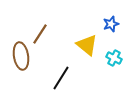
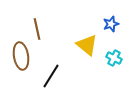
brown line: moved 3 px left, 5 px up; rotated 45 degrees counterclockwise
black line: moved 10 px left, 2 px up
